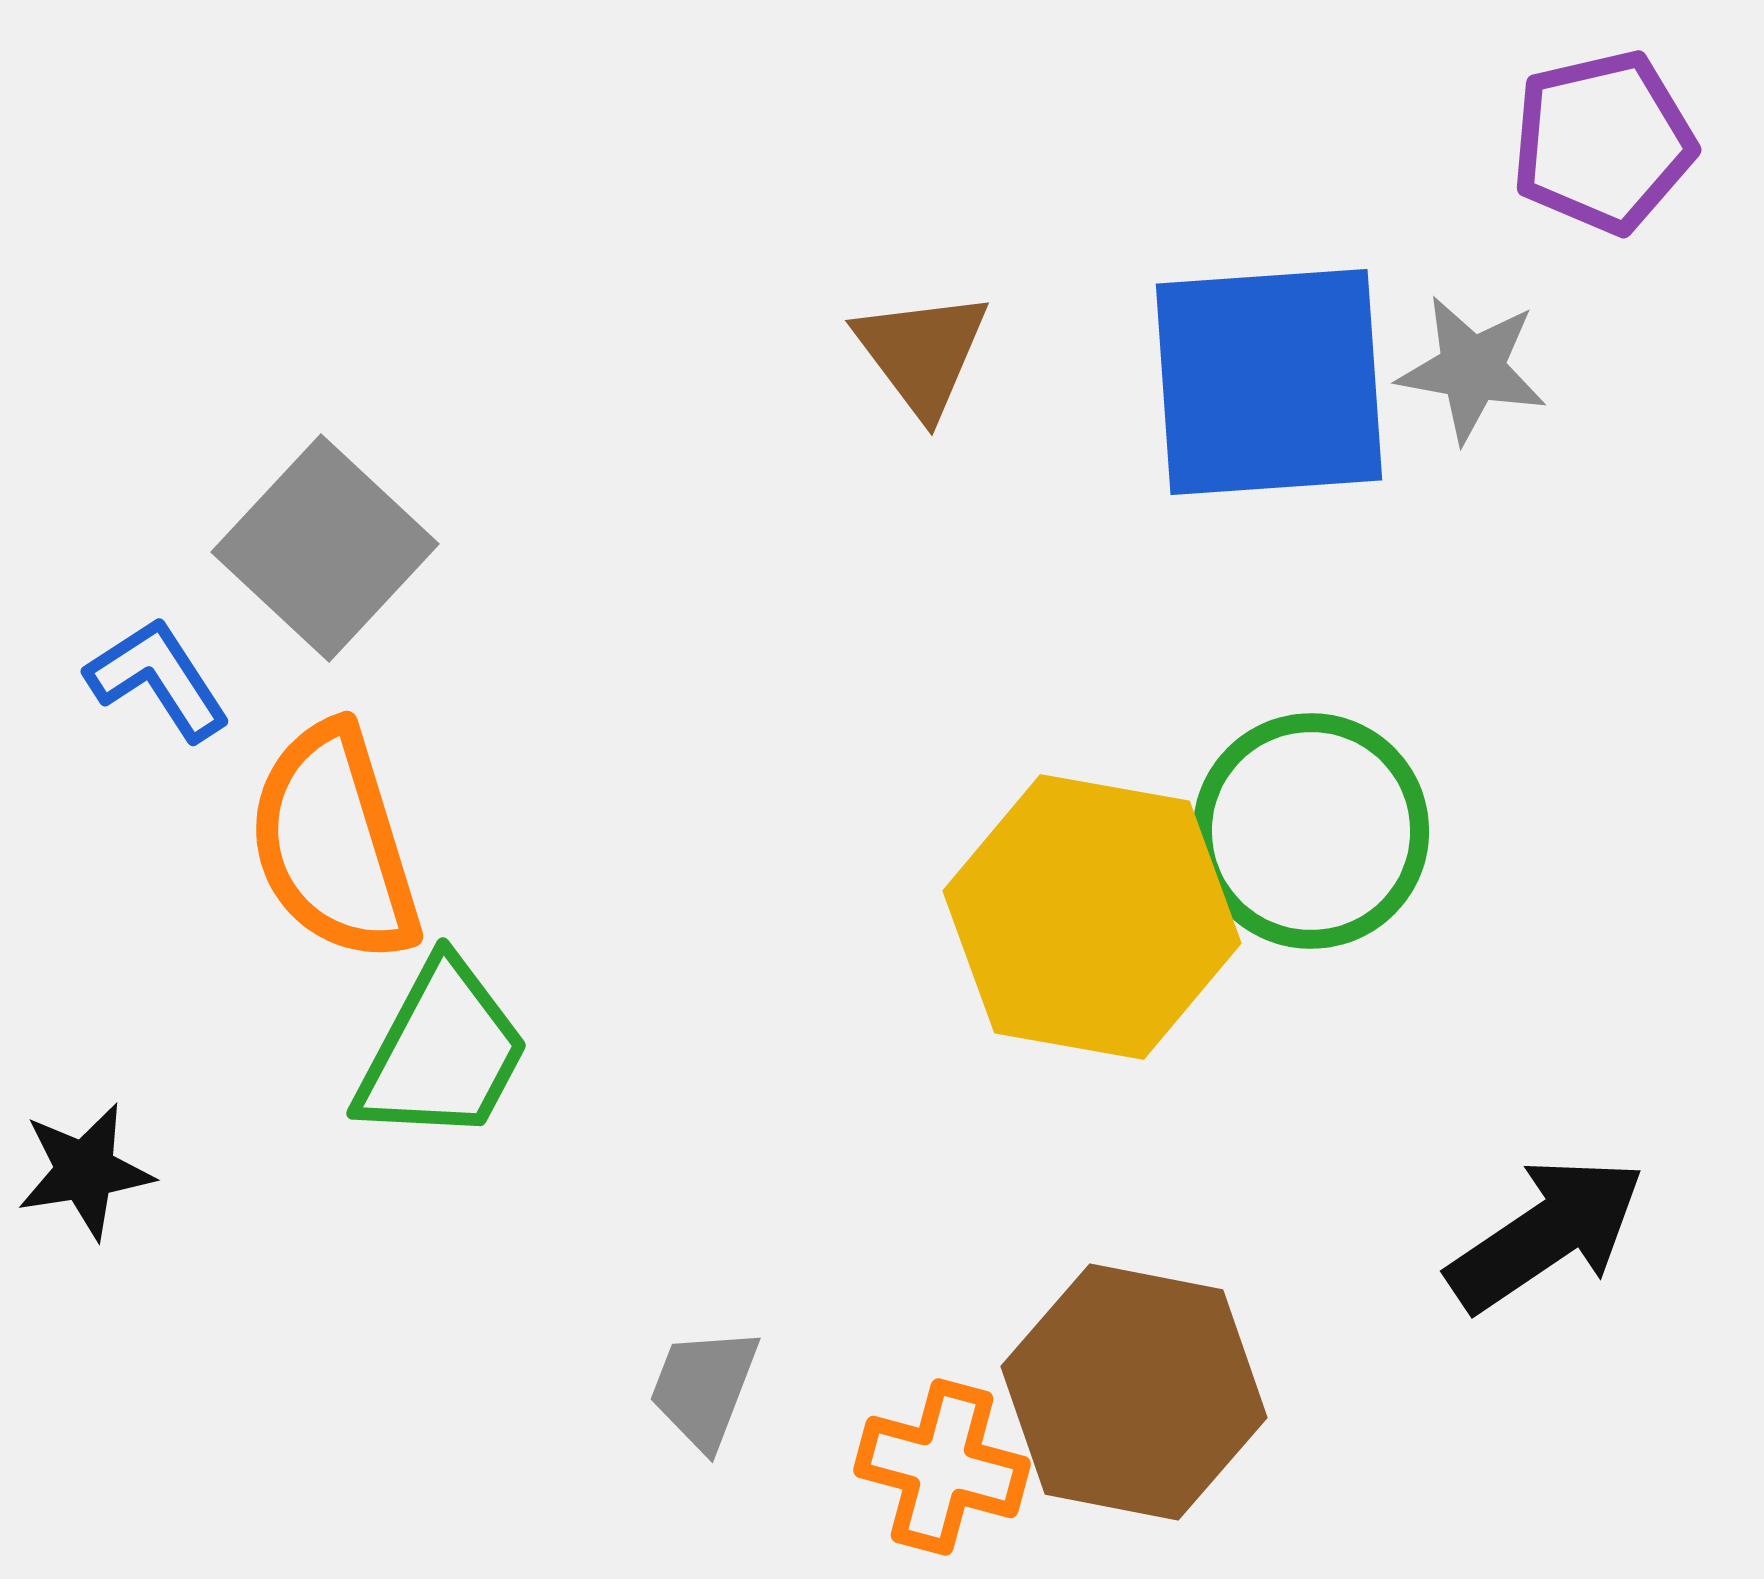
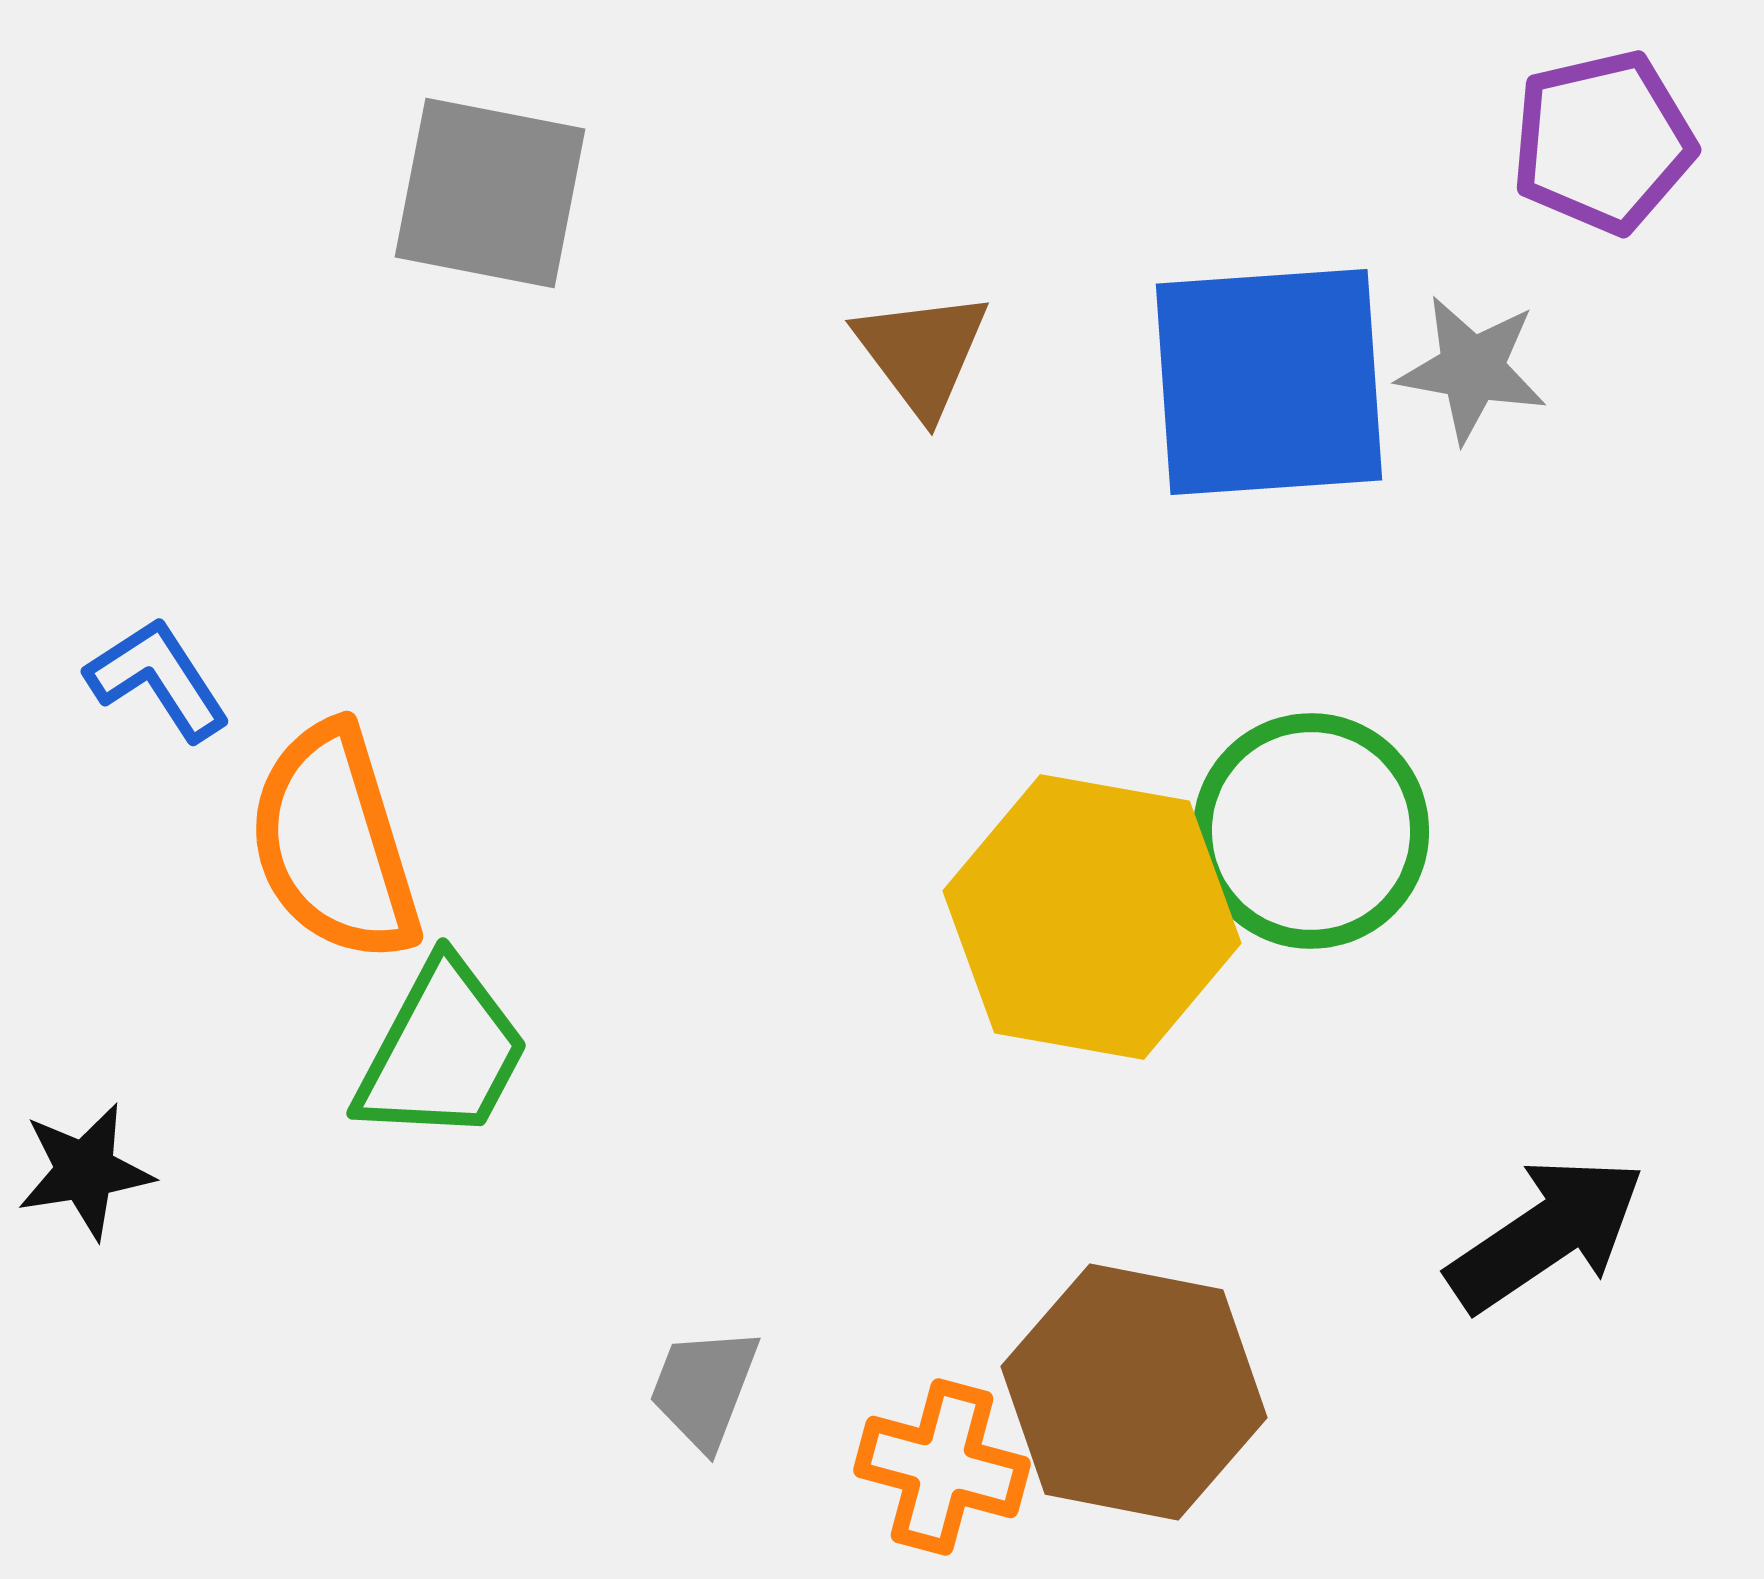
gray square: moved 165 px right, 355 px up; rotated 32 degrees counterclockwise
